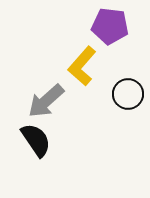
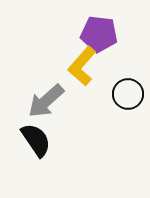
purple pentagon: moved 11 px left, 8 px down
